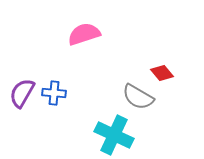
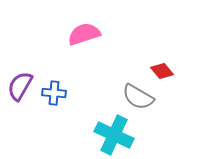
red diamond: moved 2 px up
purple semicircle: moved 2 px left, 7 px up
